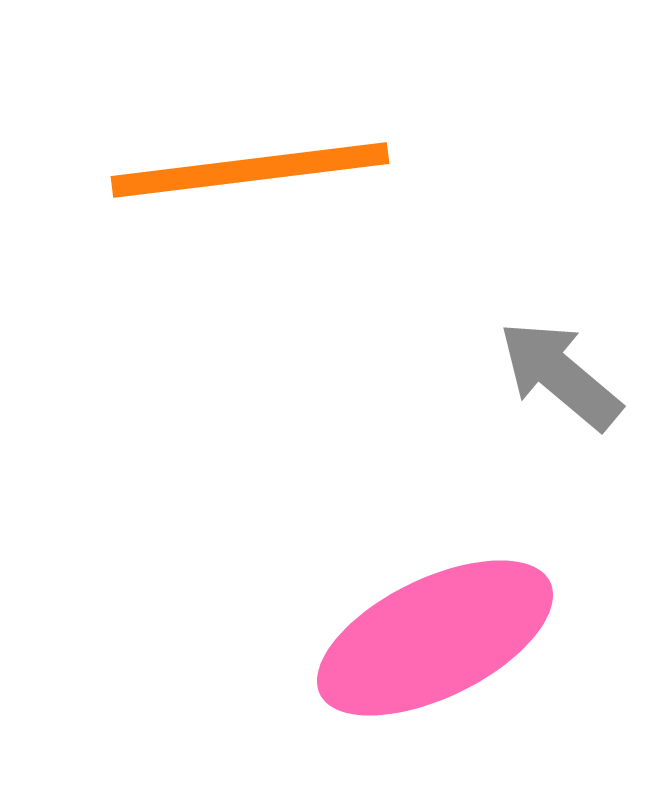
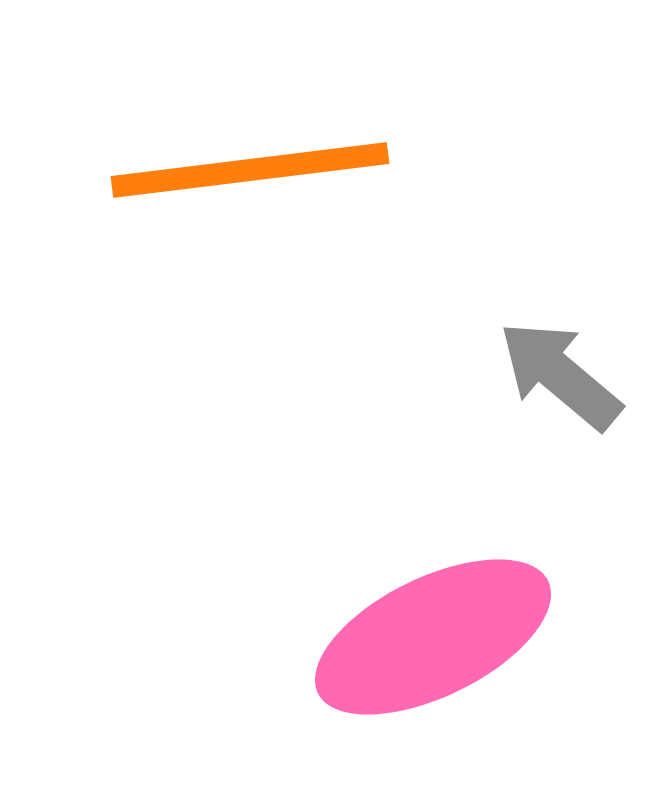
pink ellipse: moved 2 px left, 1 px up
